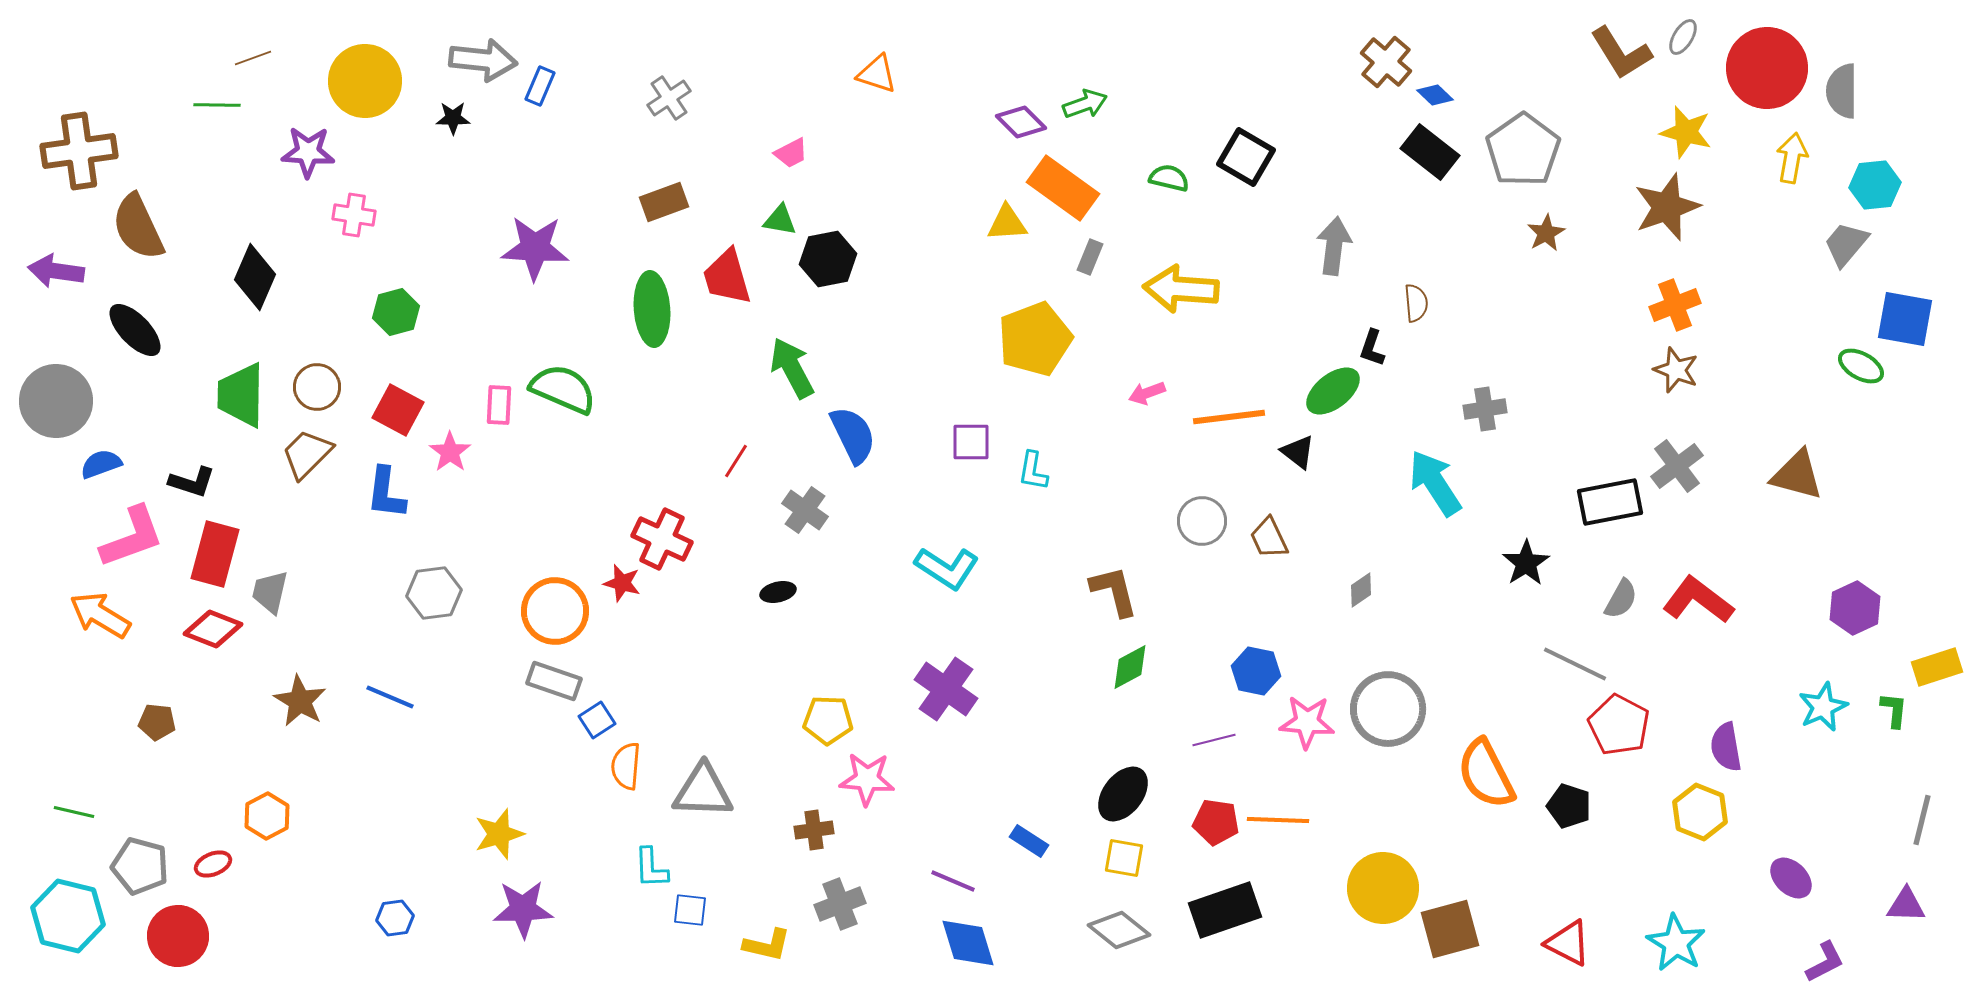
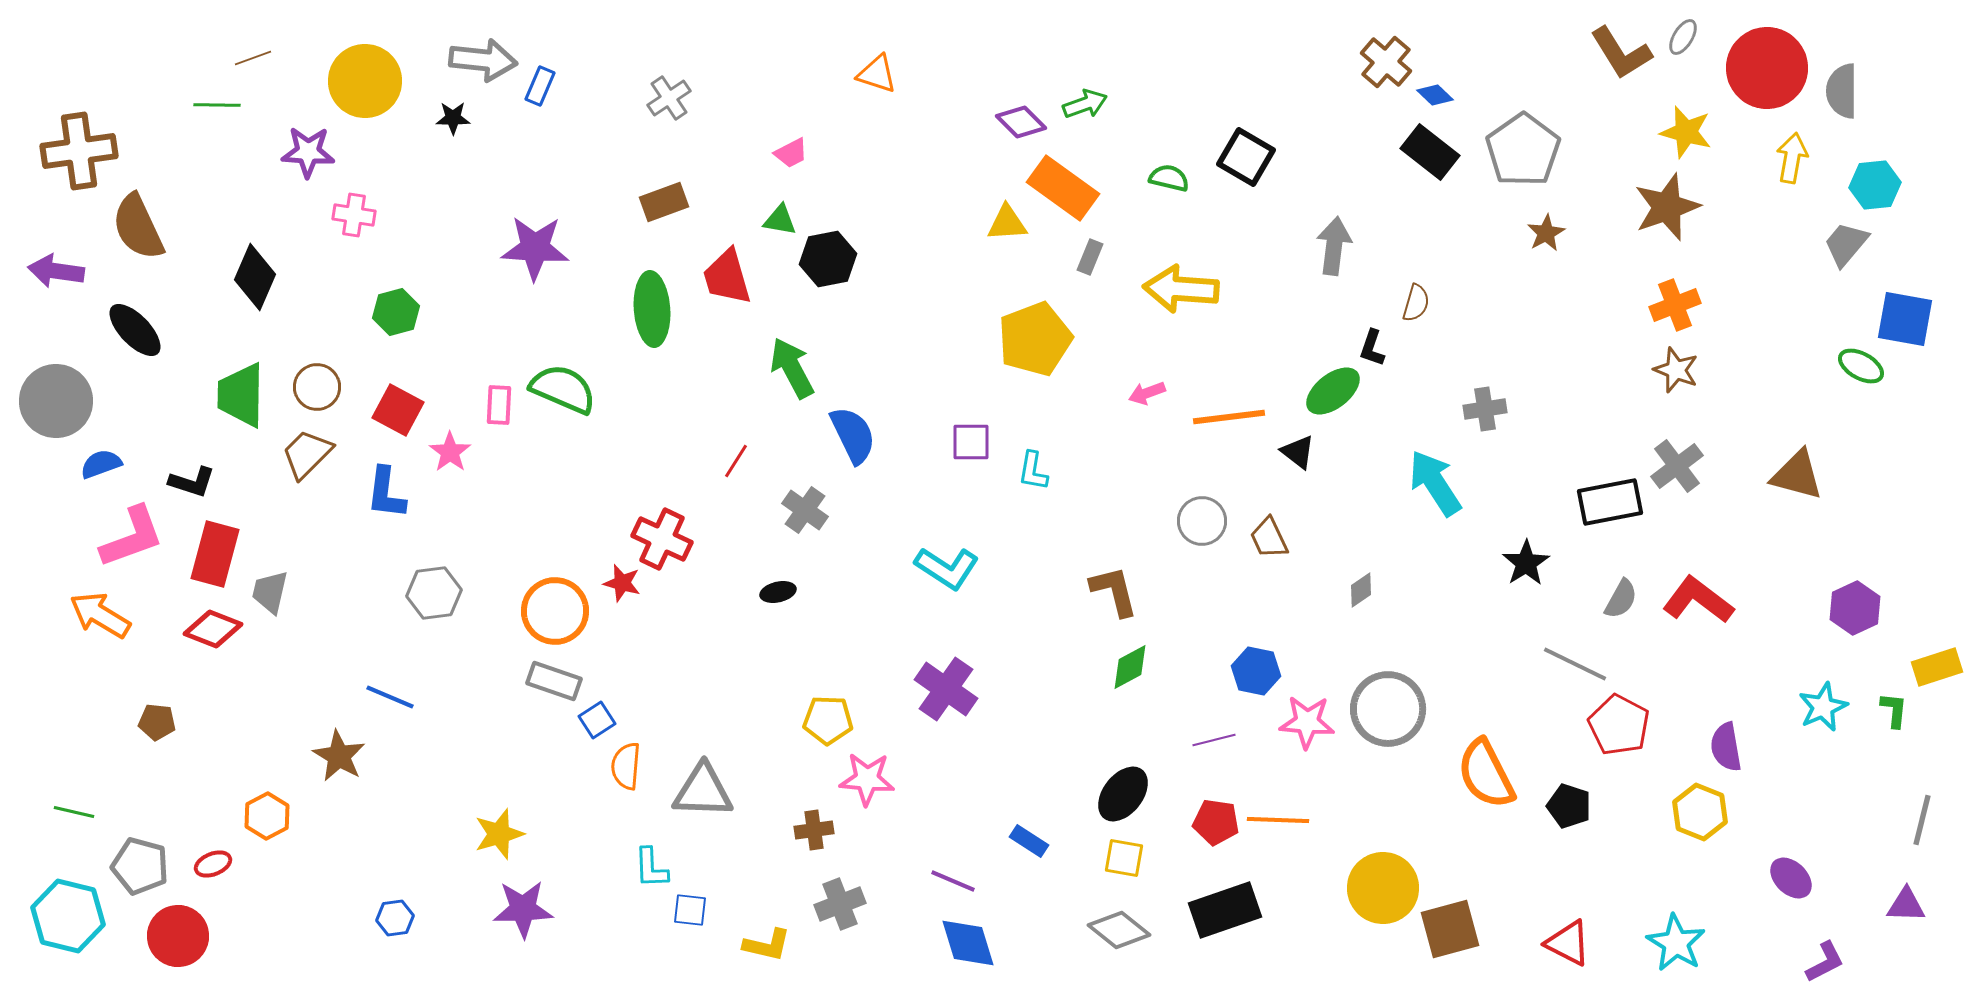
brown semicircle at (1416, 303): rotated 21 degrees clockwise
brown star at (300, 701): moved 39 px right, 55 px down
